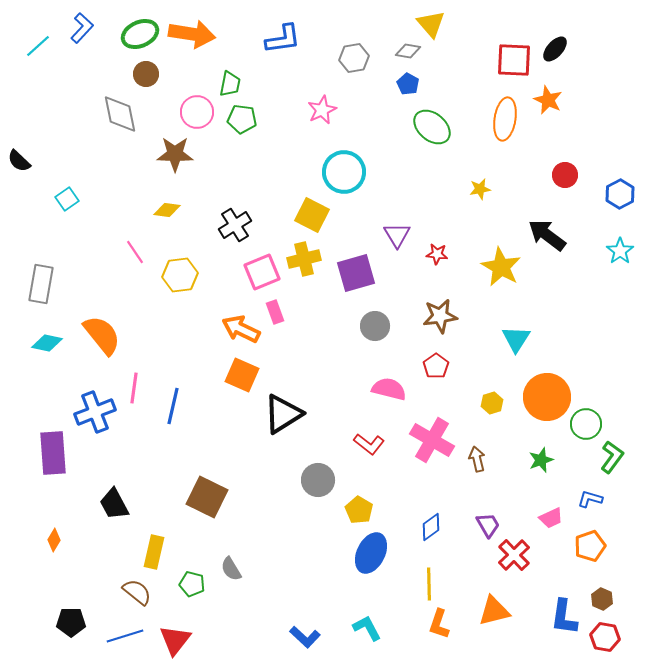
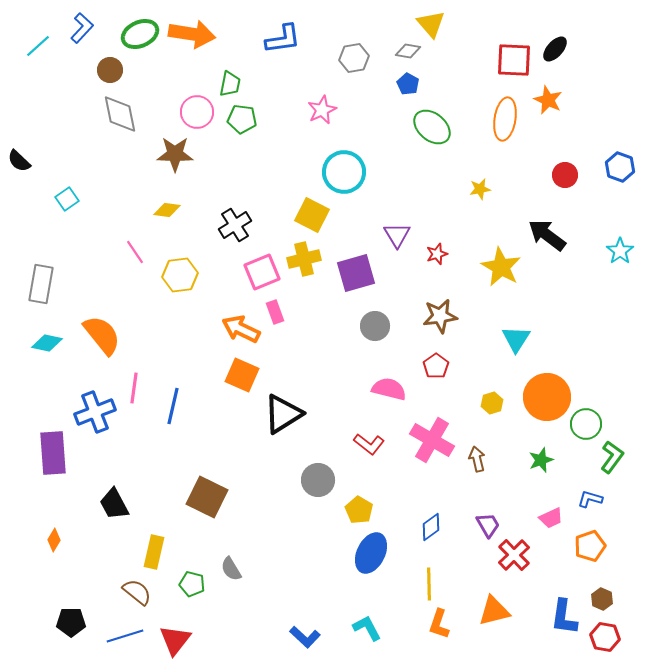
brown circle at (146, 74): moved 36 px left, 4 px up
blue hexagon at (620, 194): moved 27 px up; rotated 12 degrees counterclockwise
red star at (437, 254): rotated 25 degrees counterclockwise
